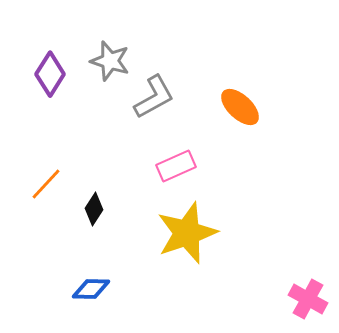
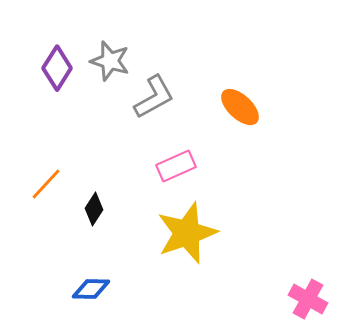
purple diamond: moved 7 px right, 6 px up
